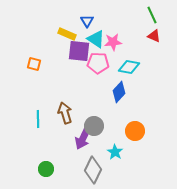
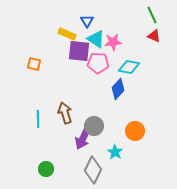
blue diamond: moved 1 px left, 3 px up
